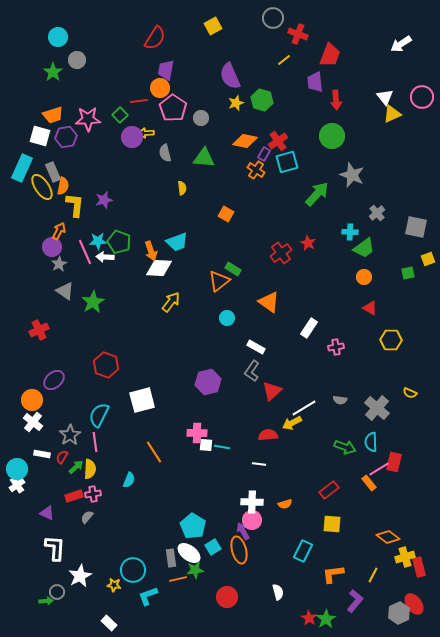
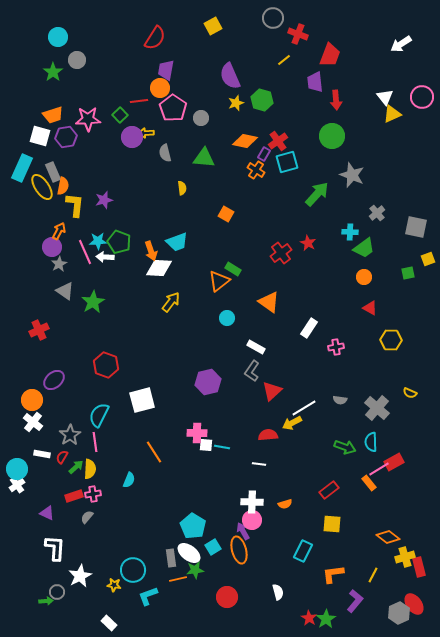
red rectangle at (394, 462): rotated 48 degrees clockwise
